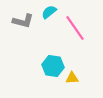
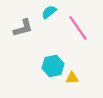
gray L-shape: moved 7 px down; rotated 30 degrees counterclockwise
pink line: moved 3 px right
cyan hexagon: rotated 20 degrees counterclockwise
